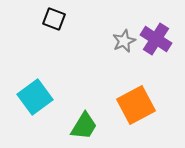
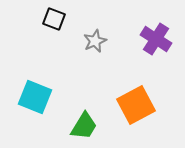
gray star: moved 29 px left
cyan square: rotated 32 degrees counterclockwise
